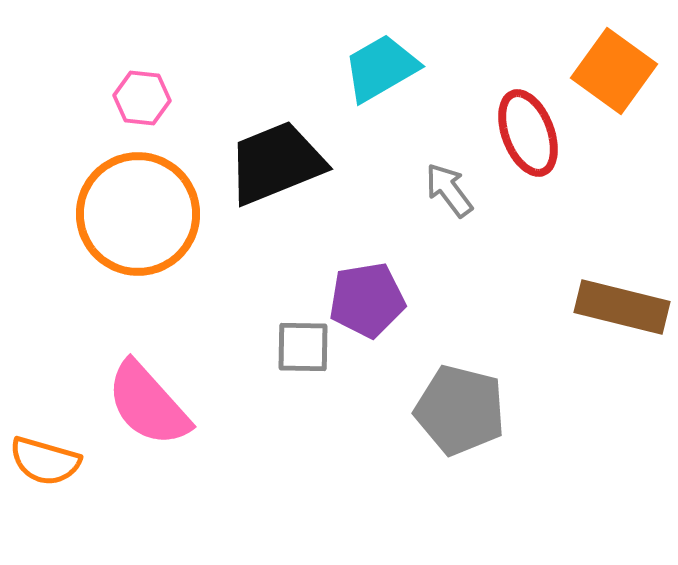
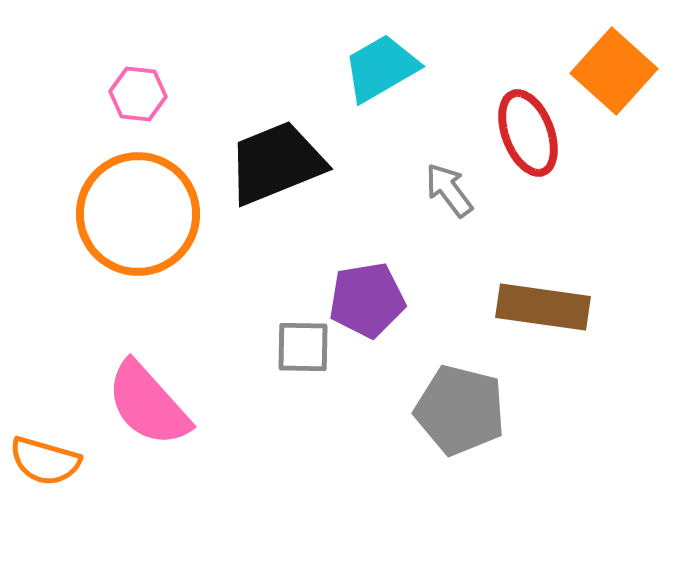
orange square: rotated 6 degrees clockwise
pink hexagon: moved 4 px left, 4 px up
brown rectangle: moved 79 px left; rotated 6 degrees counterclockwise
